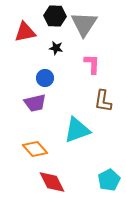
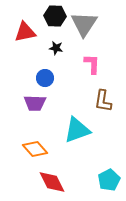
purple trapezoid: rotated 15 degrees clockwise
